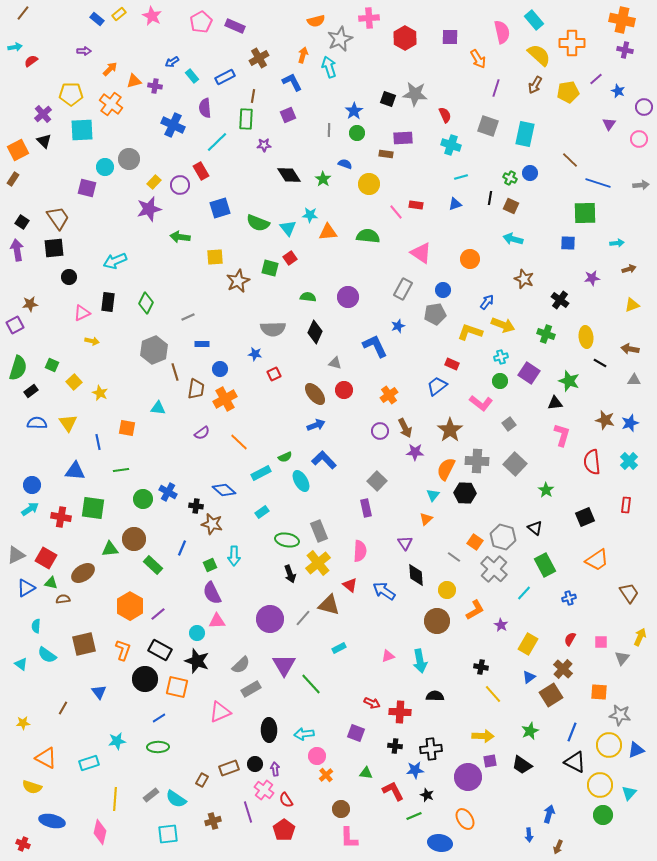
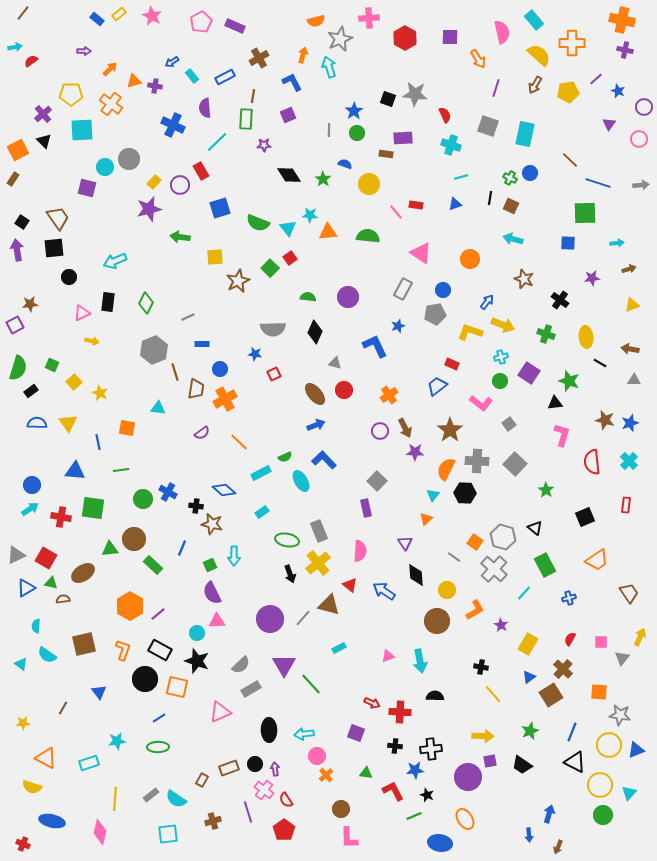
green square at (270, 268): rotated 30 degrees clockwise
